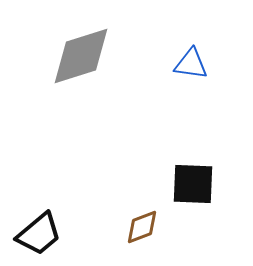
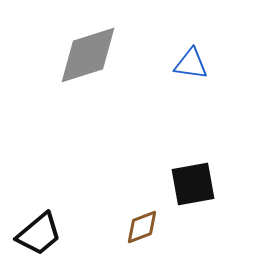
gray diamond: moved 7 px right, 1 px up
black square: rotated 12 degrees counterclockwise
